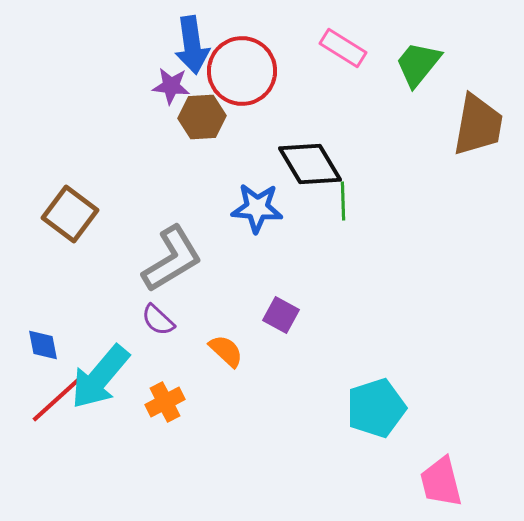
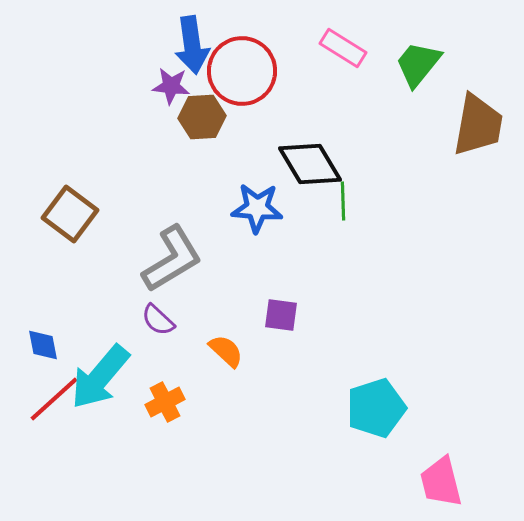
purple square: rotated 21 degrees counterclockwise
red line: moved 2 px left, 1 px up
